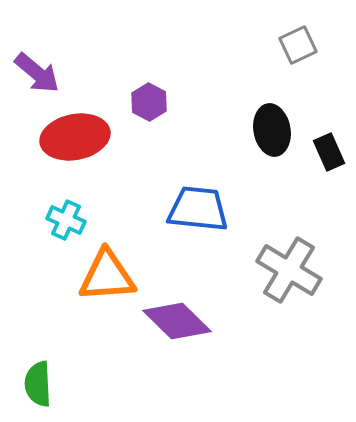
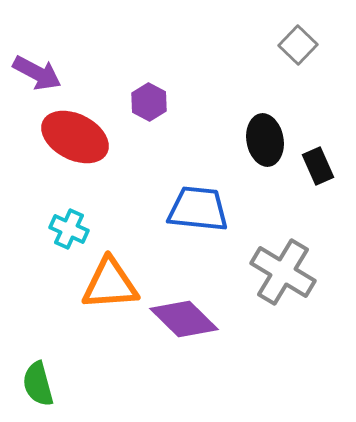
gray square: rotated 21 degrees counterclockwise
purple arrow: rotated 12 degrees counterclockwise
black ellipse: moved 7 px left, 10 px down
red ellipse: rotated 38 degrees clockwise
black rectangle: moved 11 px left, 14 px down
cyan cross: moved 3 px right, 9 px down
gray cross: moved 6 px left, 2 px down
orange triangle: moved 3 px right, 8 px down
purple diamond: moved 7 px right, 2 px up
green semicircle: rotated 12 degrees counterclockwise
